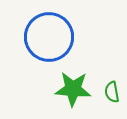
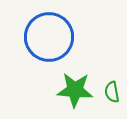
green star: moved 2 px right, 1 px down
